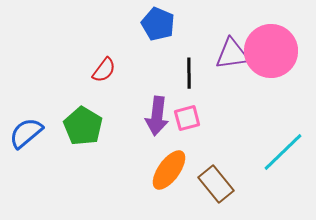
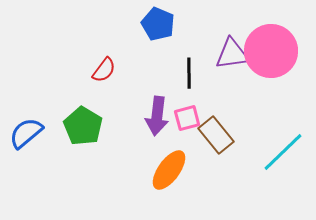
brown rectangle: moved 49 px up
